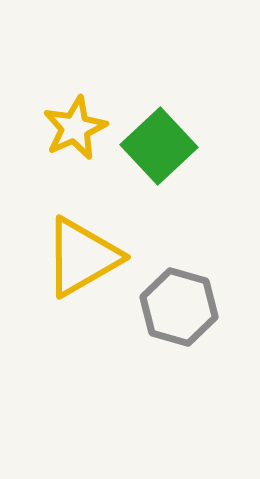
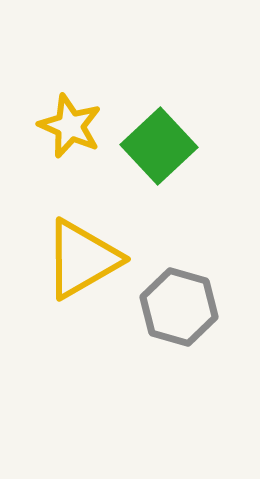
yellow star: moved 5 px left, 2 px up; rotated 24 degrees counterclockwise
yellow triangle: moved 2 px down
